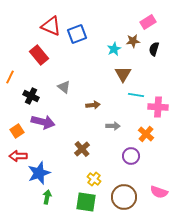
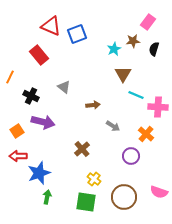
pink rectangle: rotated 21 degrees counterclockwise
cyan line: rotated 14 degrees clockwise
gray arrow: rotated 32 degrees clockwise
